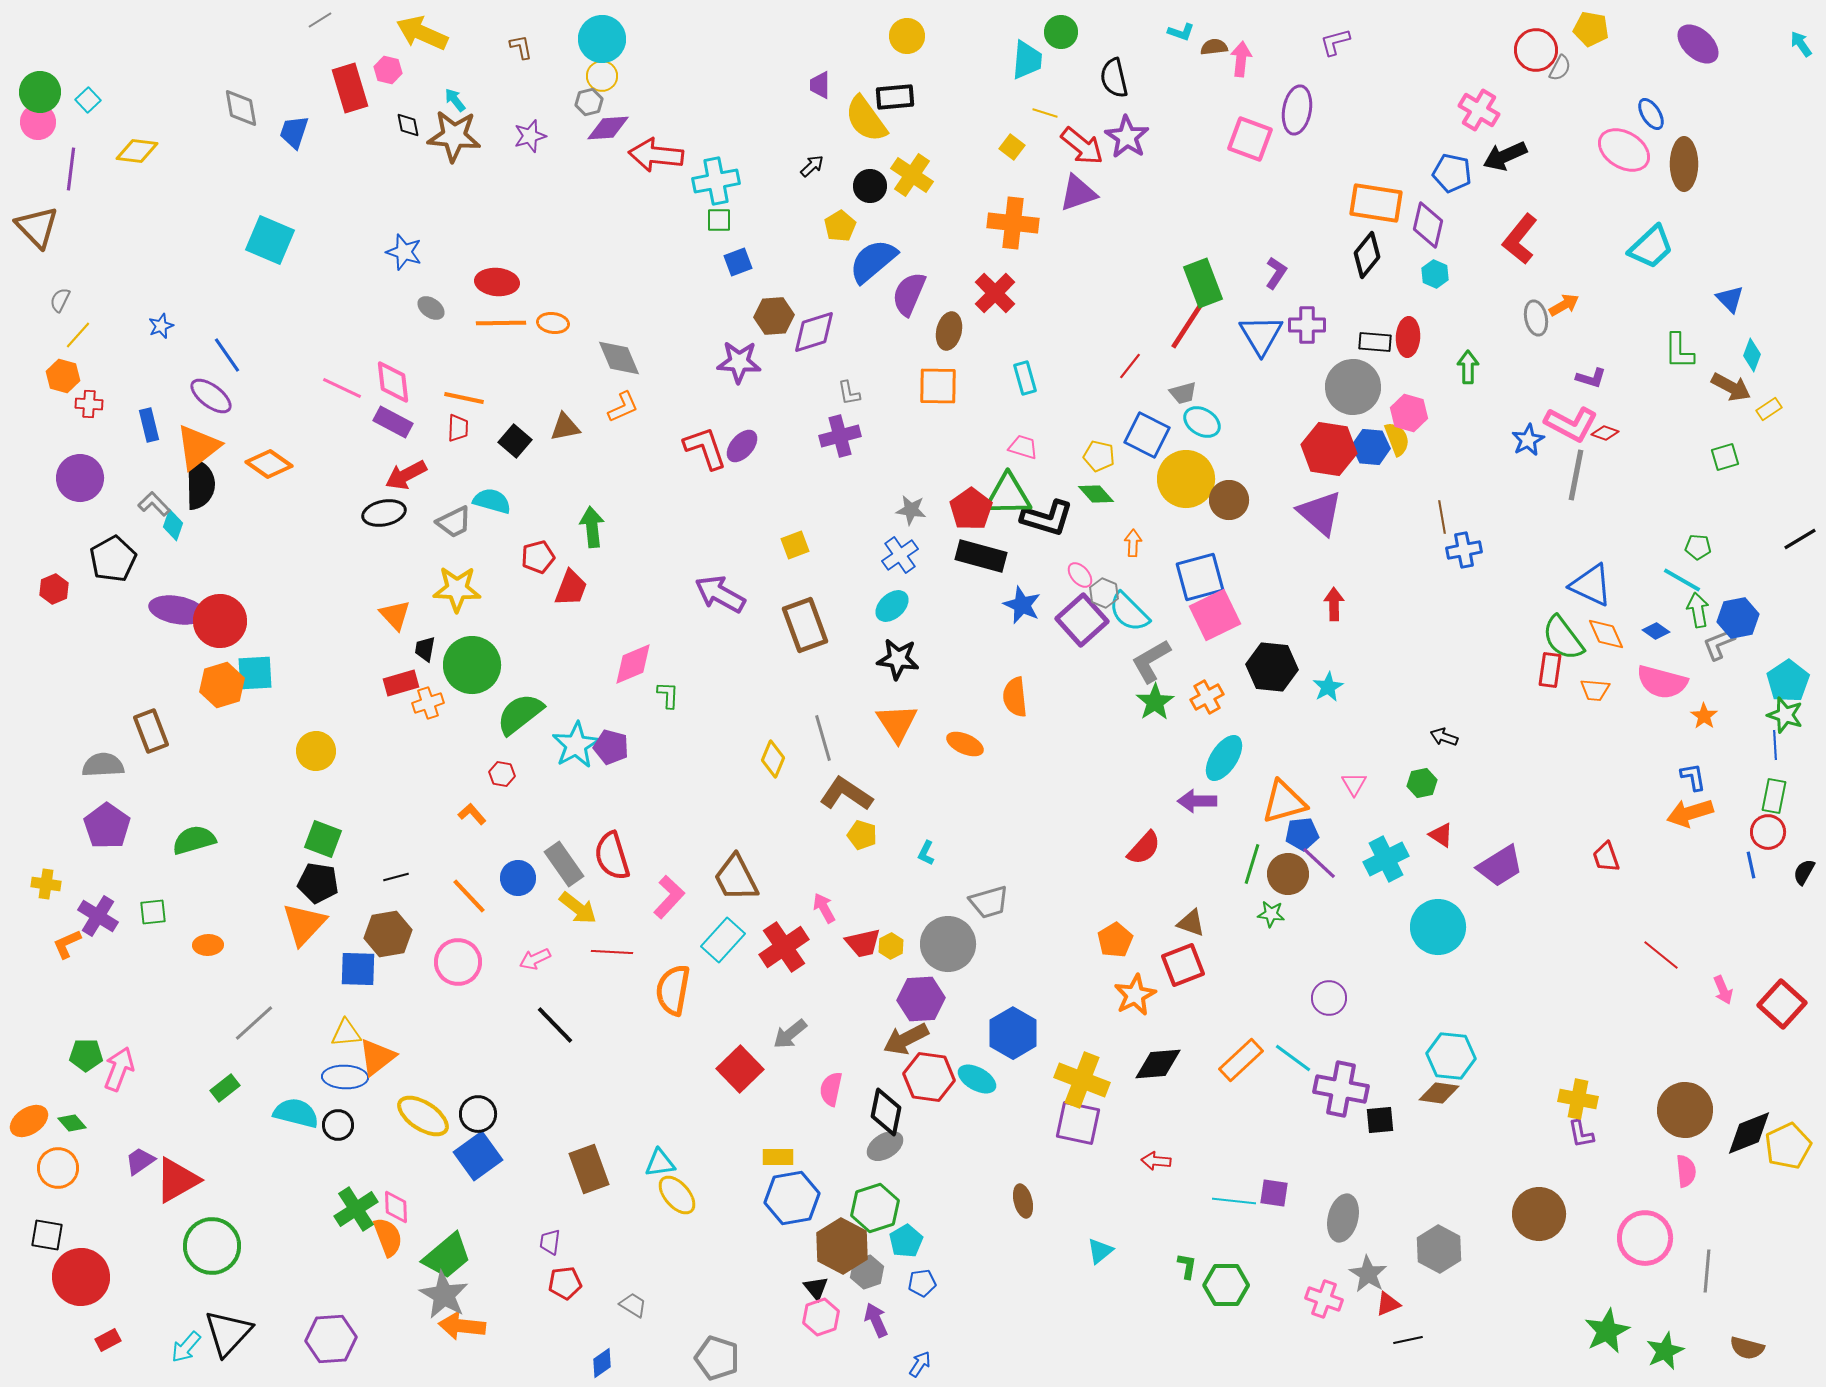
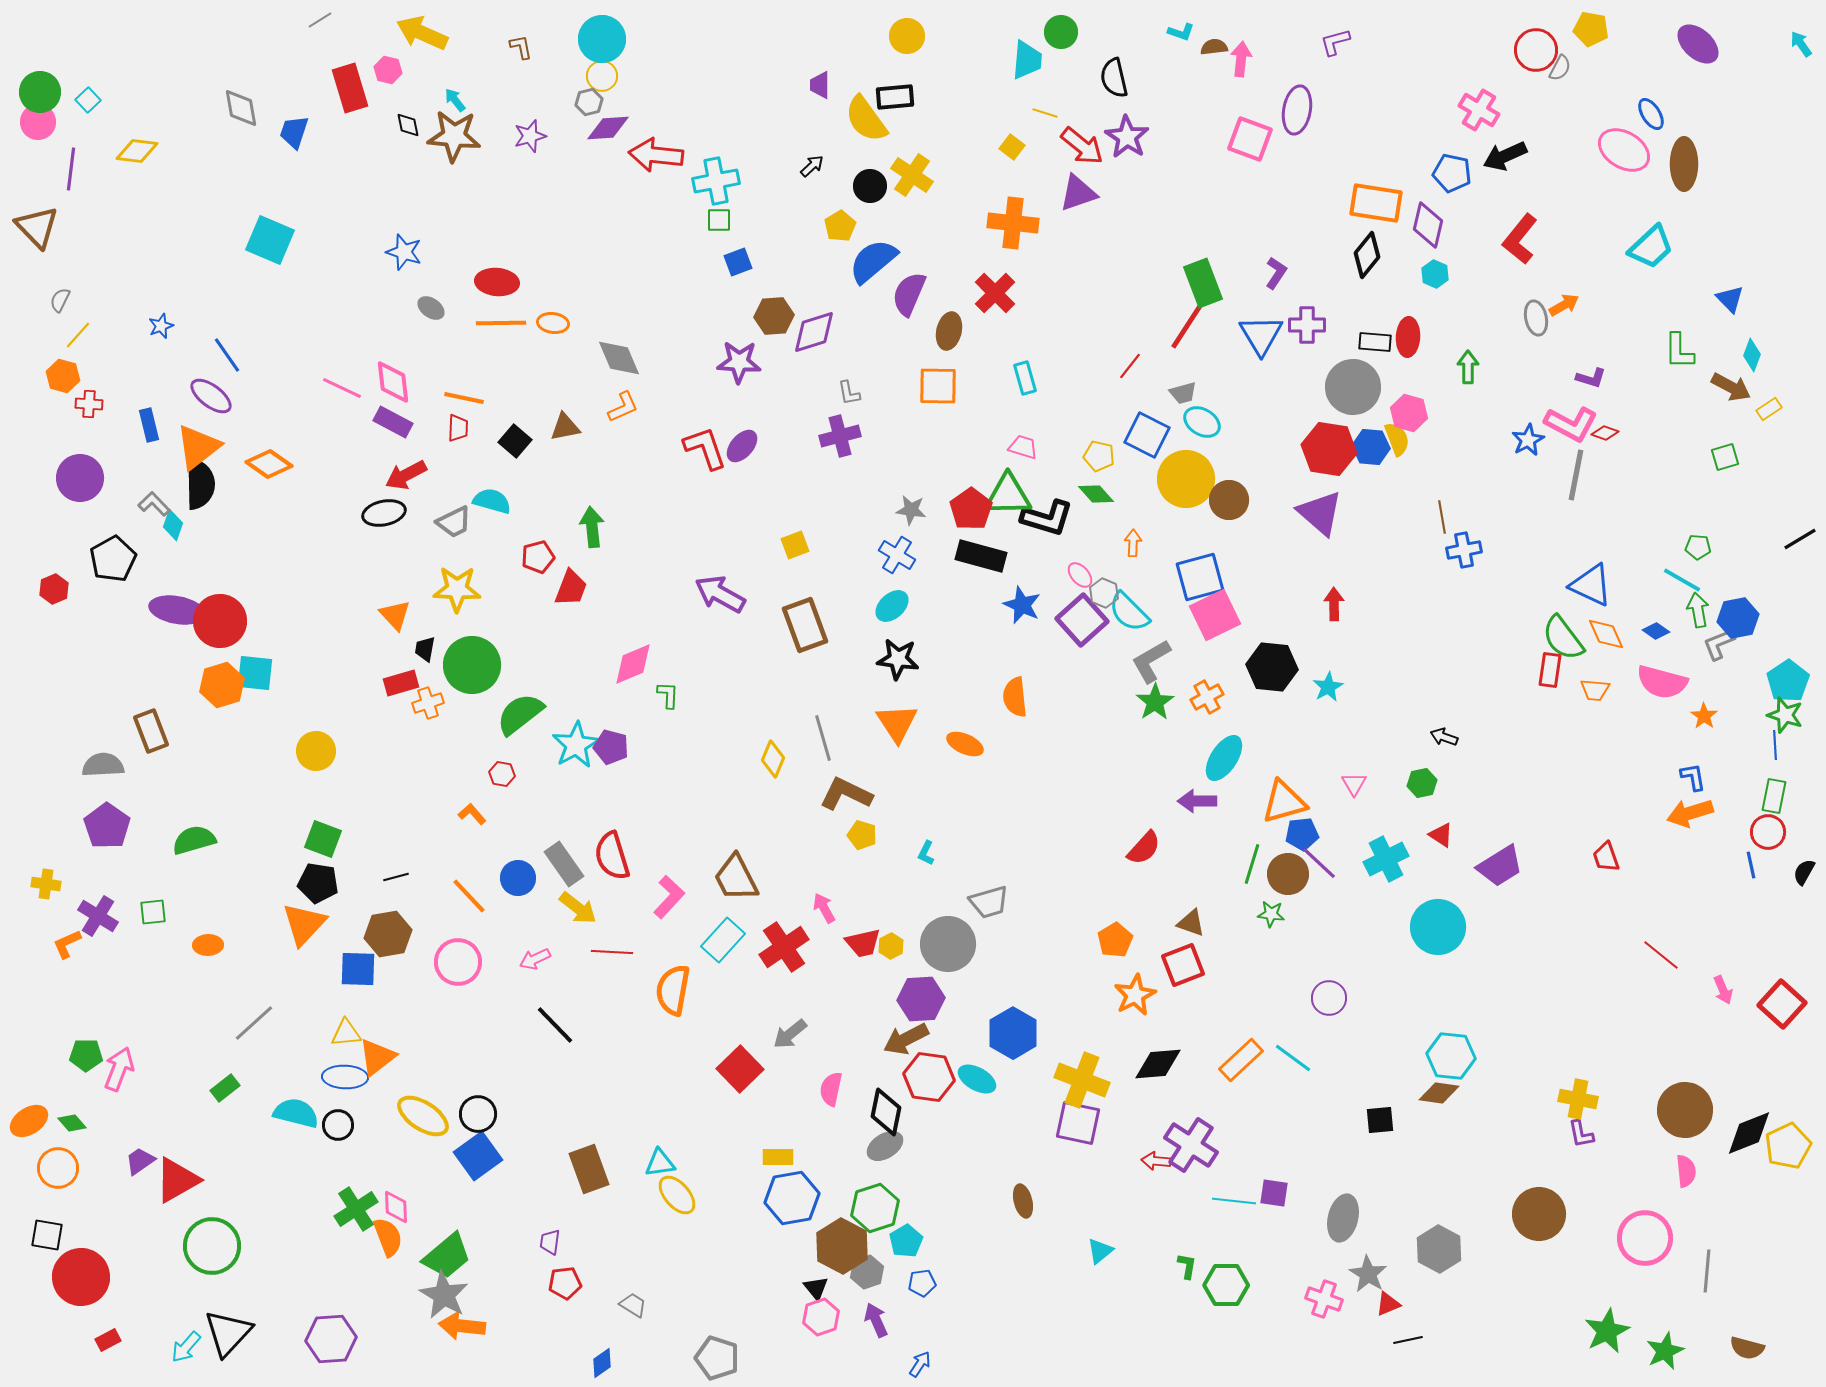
blue cross at (900, 555): moved 3 px left; rotated 24 degrees counterclockwise
cyan square at (255, 673): rotated 9 degrees clockwise
brown L-shape at (846, 794): rotated 8 degrees counterclockwise
purple cross at (1341, 1089): moved 150 px left, 56 px down; rotated 22 degrees clockwise
